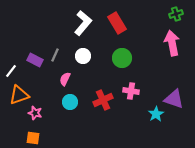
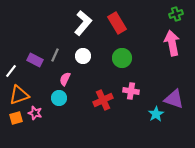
cyan circle: moved 11 px left, 4 px up
orange square: moved 17 px left, 20 px up; rotated 24 degrees counterclockwise
